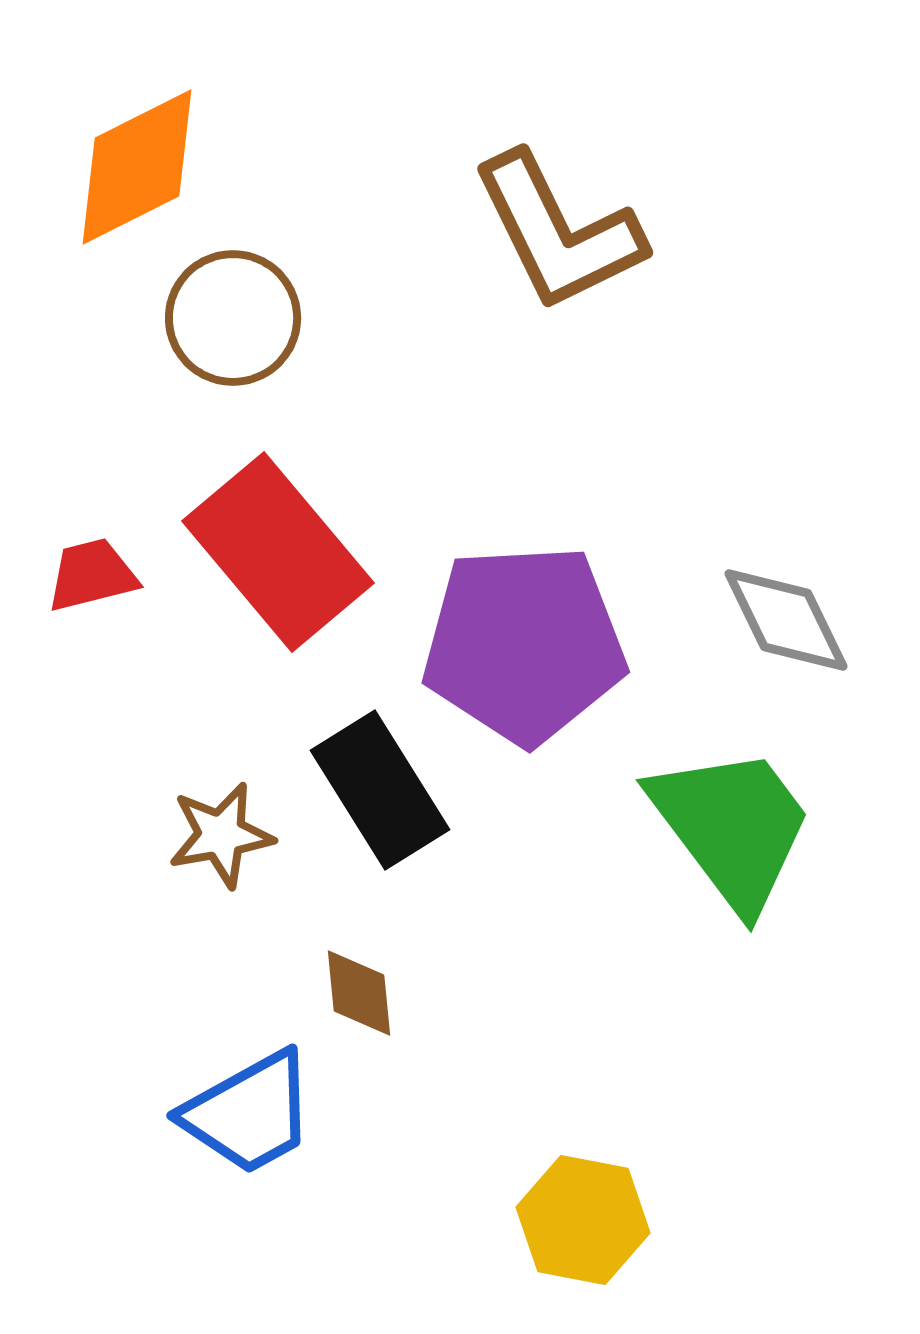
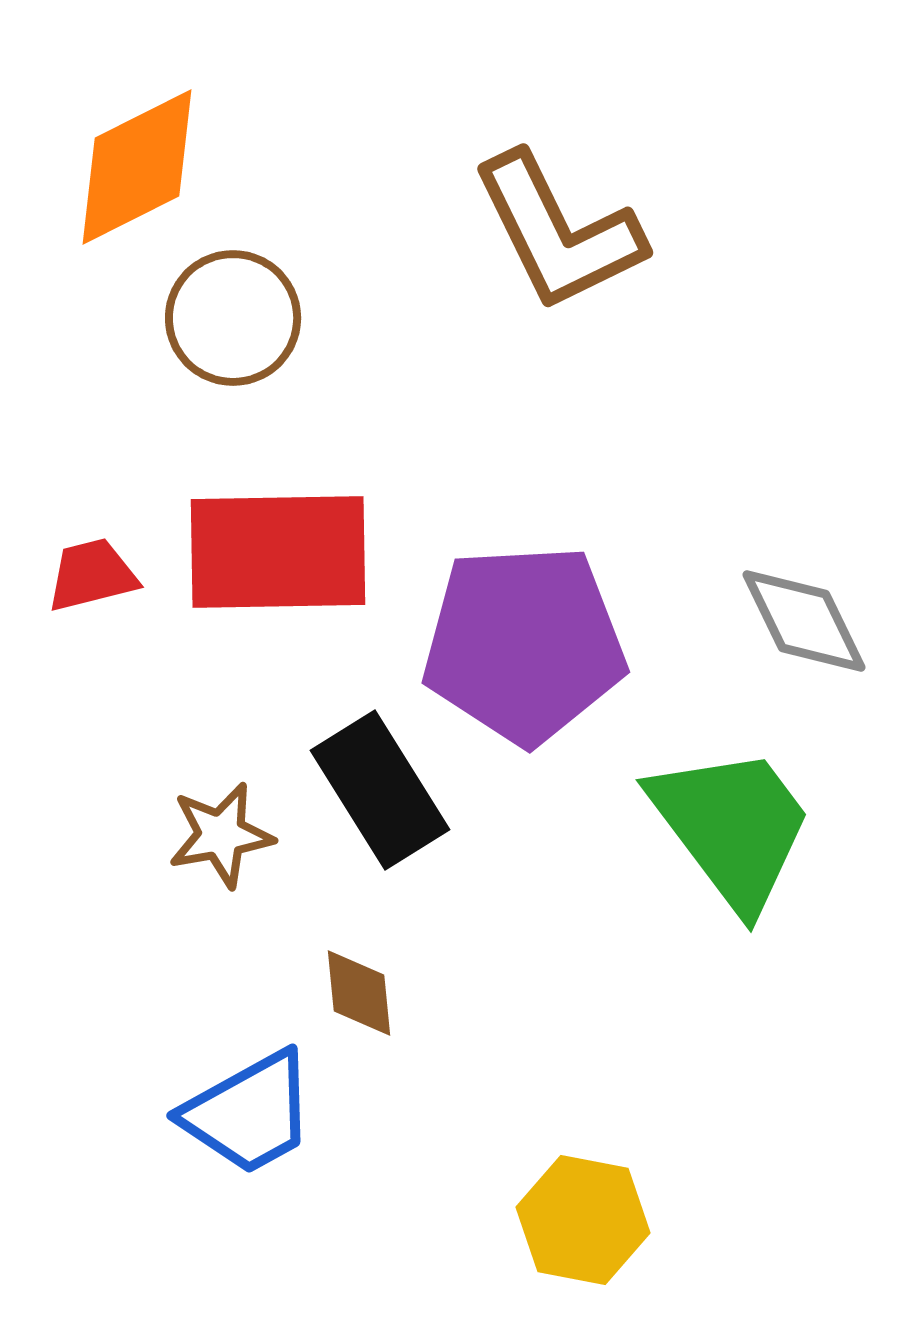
red rectangle: rotated 51 degrees counterclockwise
gray diamond: moved 18 px right, 1 px down
